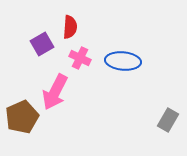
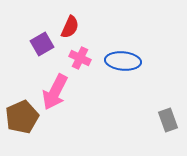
red semicircle: rotated 20 degrees clockwise
gray rectangle: rotated 50 degrees counterclockwise
